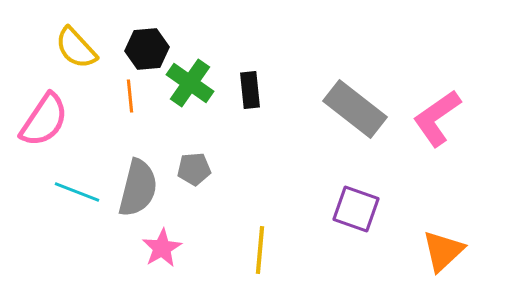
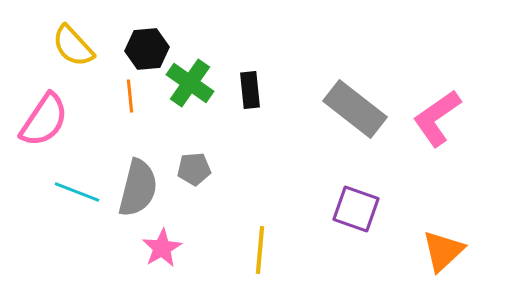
yellow semicircle: moved 3 px left, 2 px up
